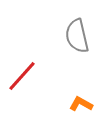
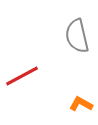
red line: rotated 20 degrees clockwise
